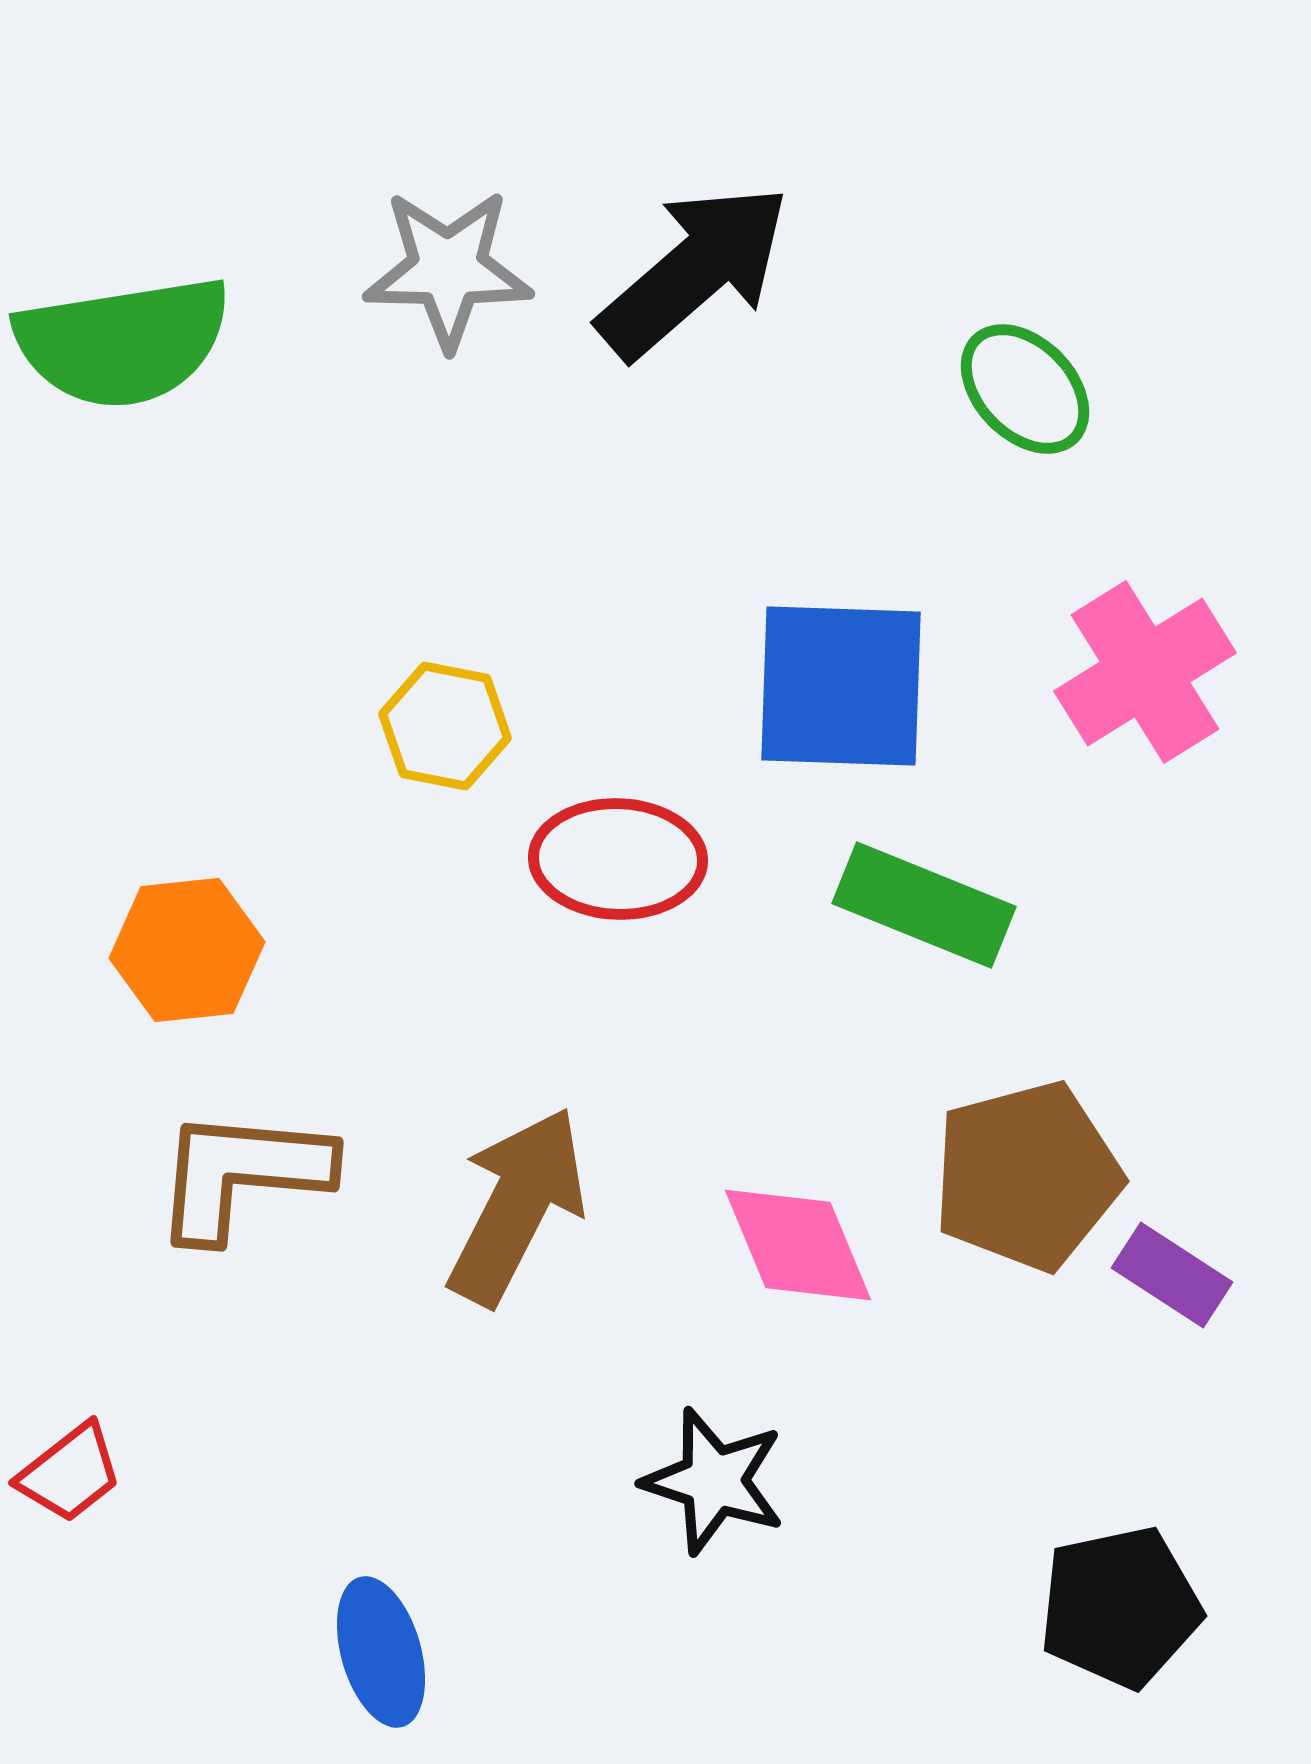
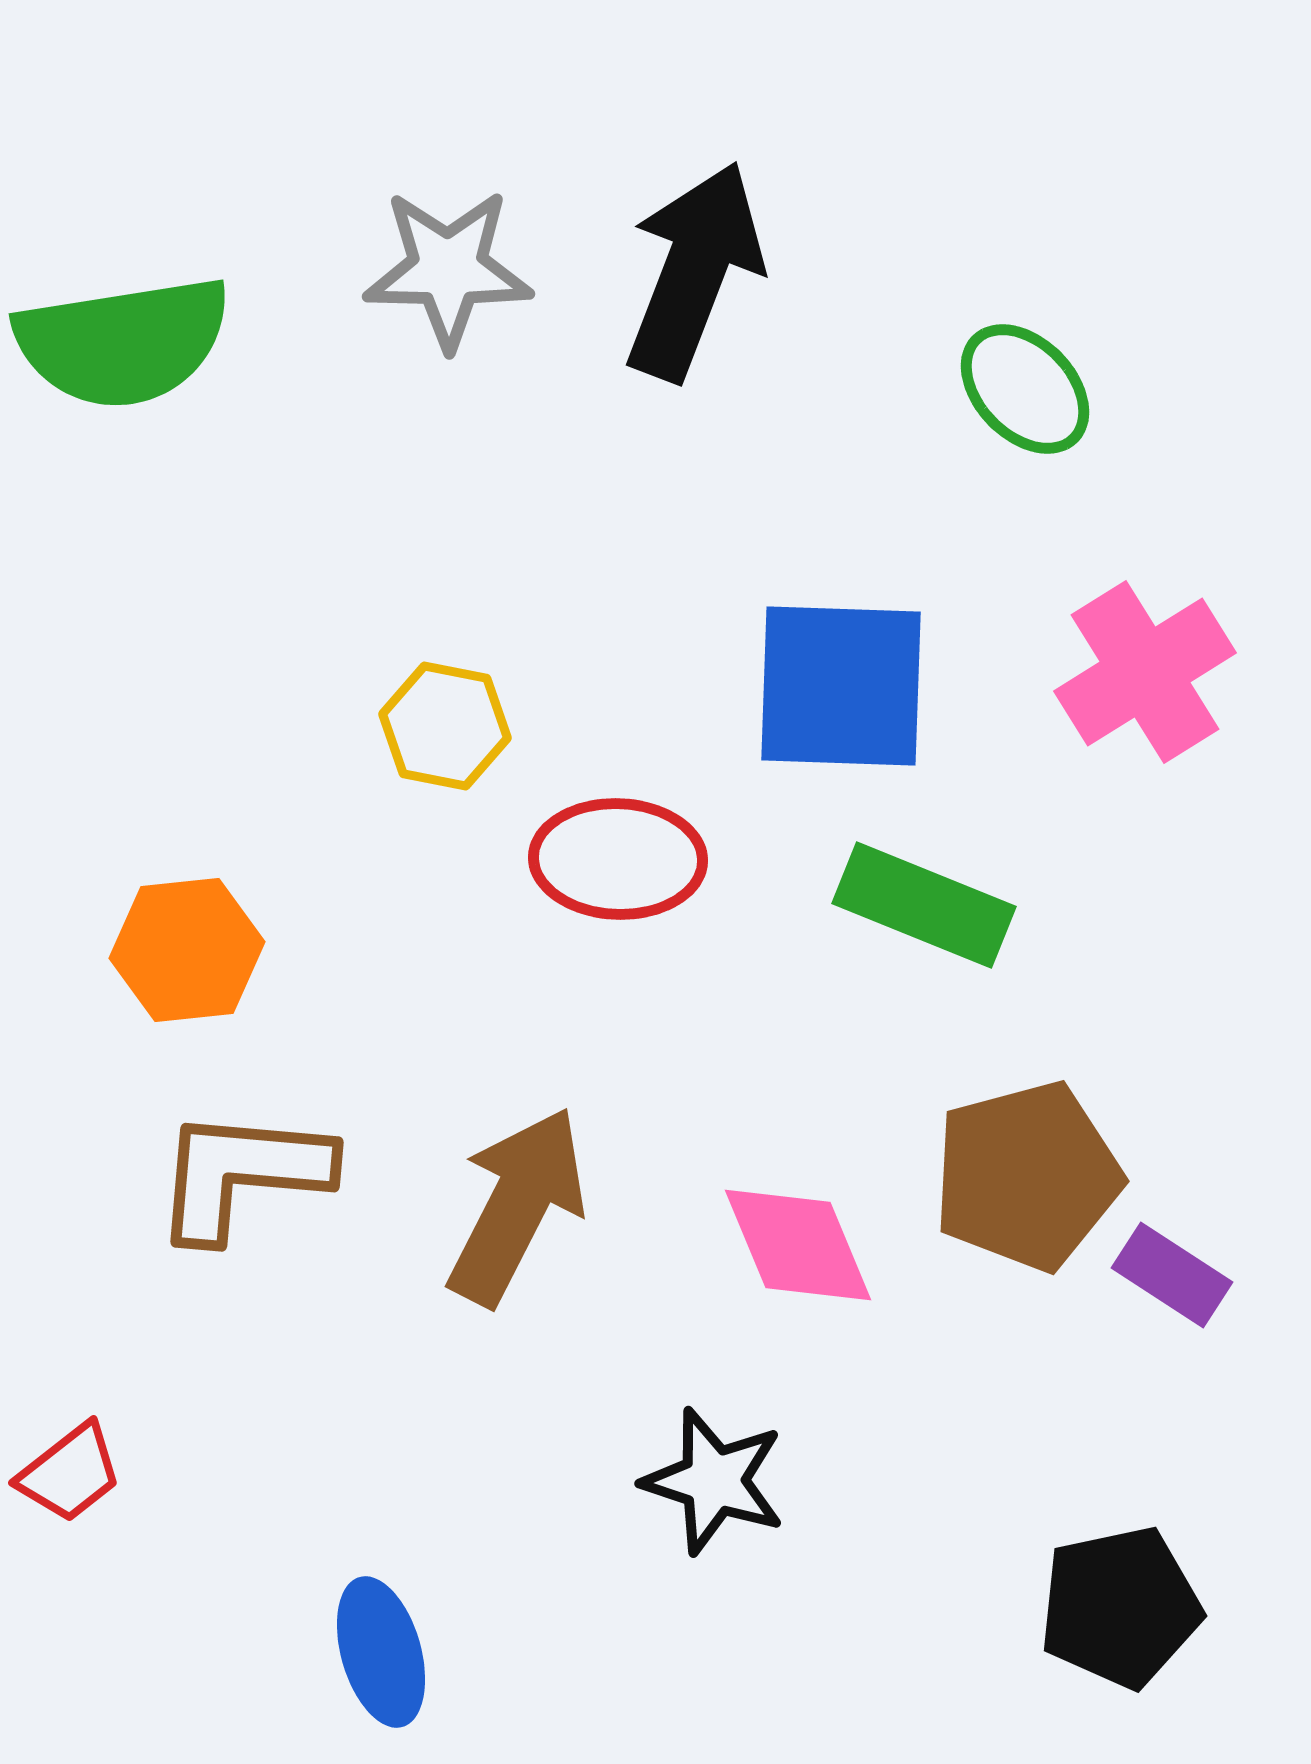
black arrow: rotated 28 degrees counterclockwise
